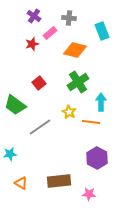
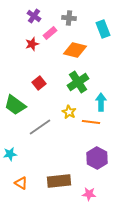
cyan rectangle: moved 1 px right, 2 px up
